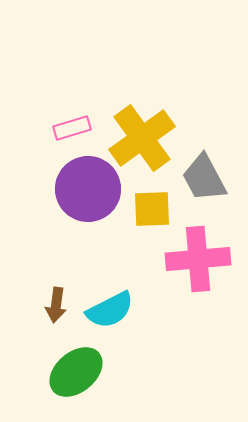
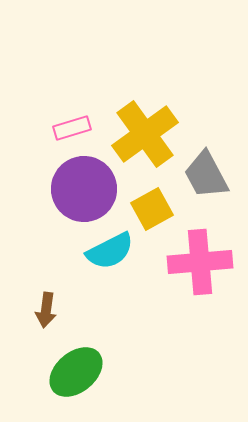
yellow cross: moved 3 px right, 4 px up
gray trapezoid: moved 2 px right, 3 px up
purple circle: moved 4 px left
yellow square: rotated 27 degrees counterclockwise
pink cross: moved 2 px right, 3 px down
brown arrow: moved 10 px left, 5 px down
cyan semicircle: moved 59 px up
